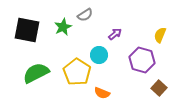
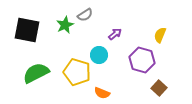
green star: moved 2 px right, 2 px up
yellow pentagon: rotated 16 degrees counterclockwise
